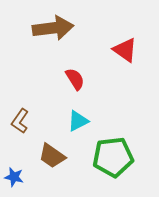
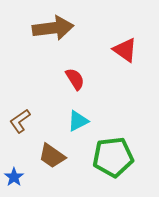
brown L-shape: rotated 20 degrees clockwise
blue star: rotated 24 degrees clockwise
